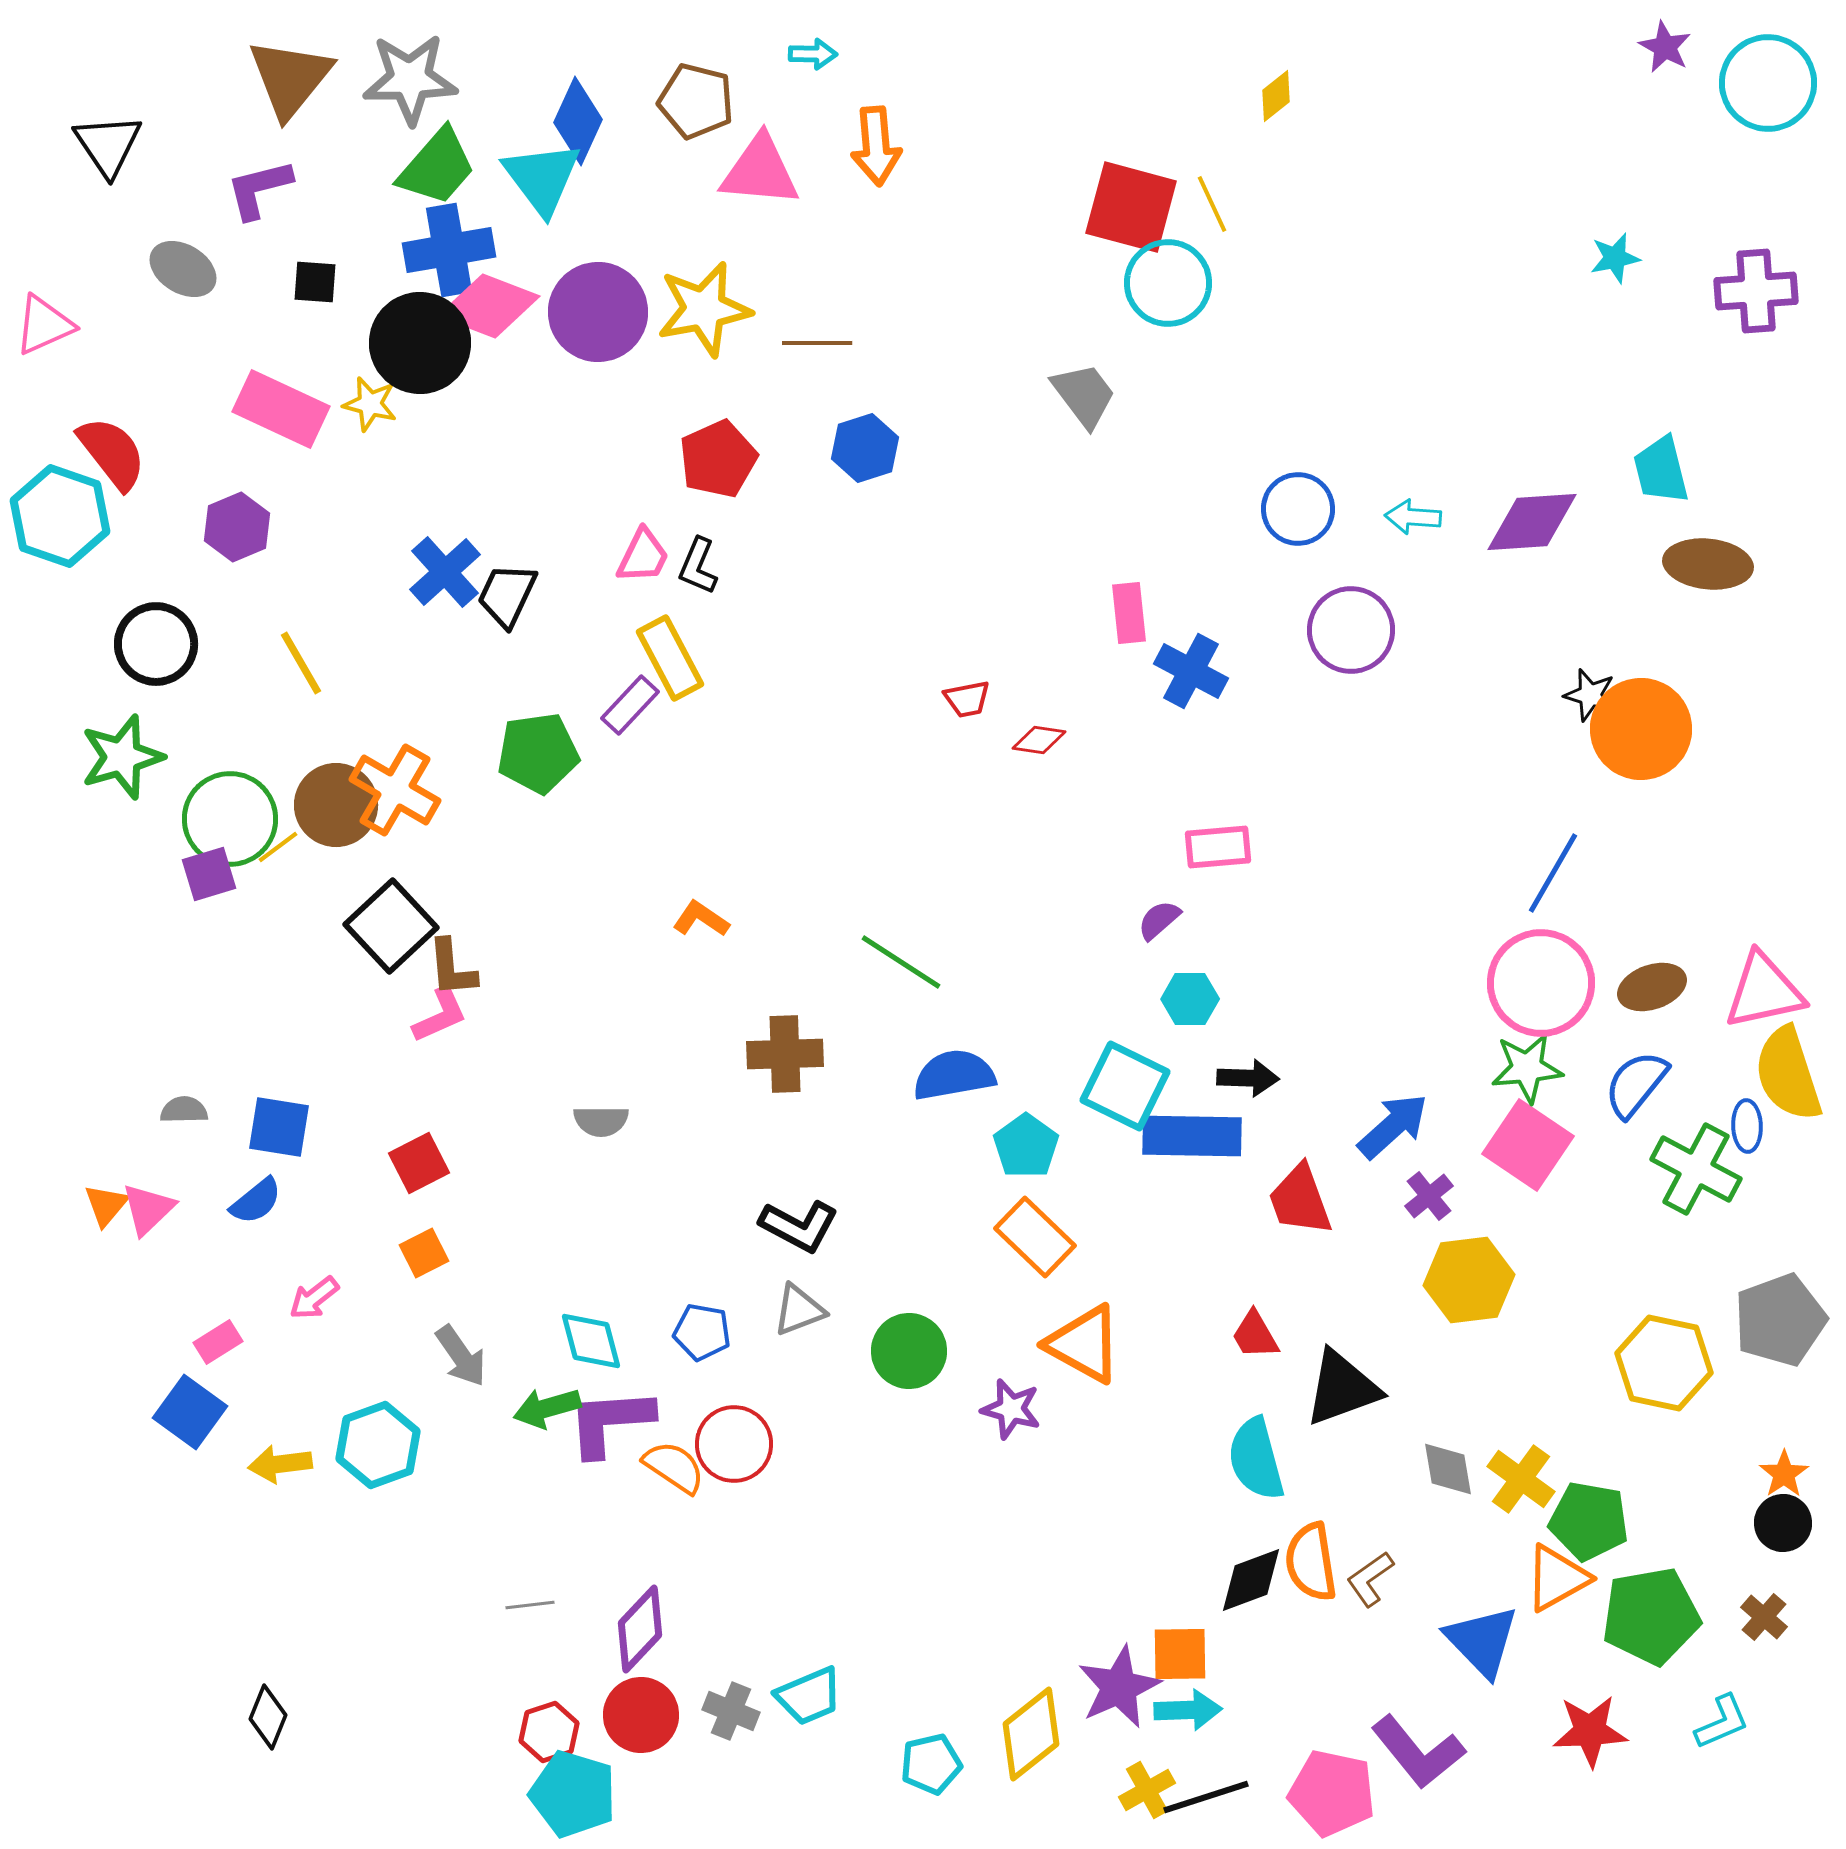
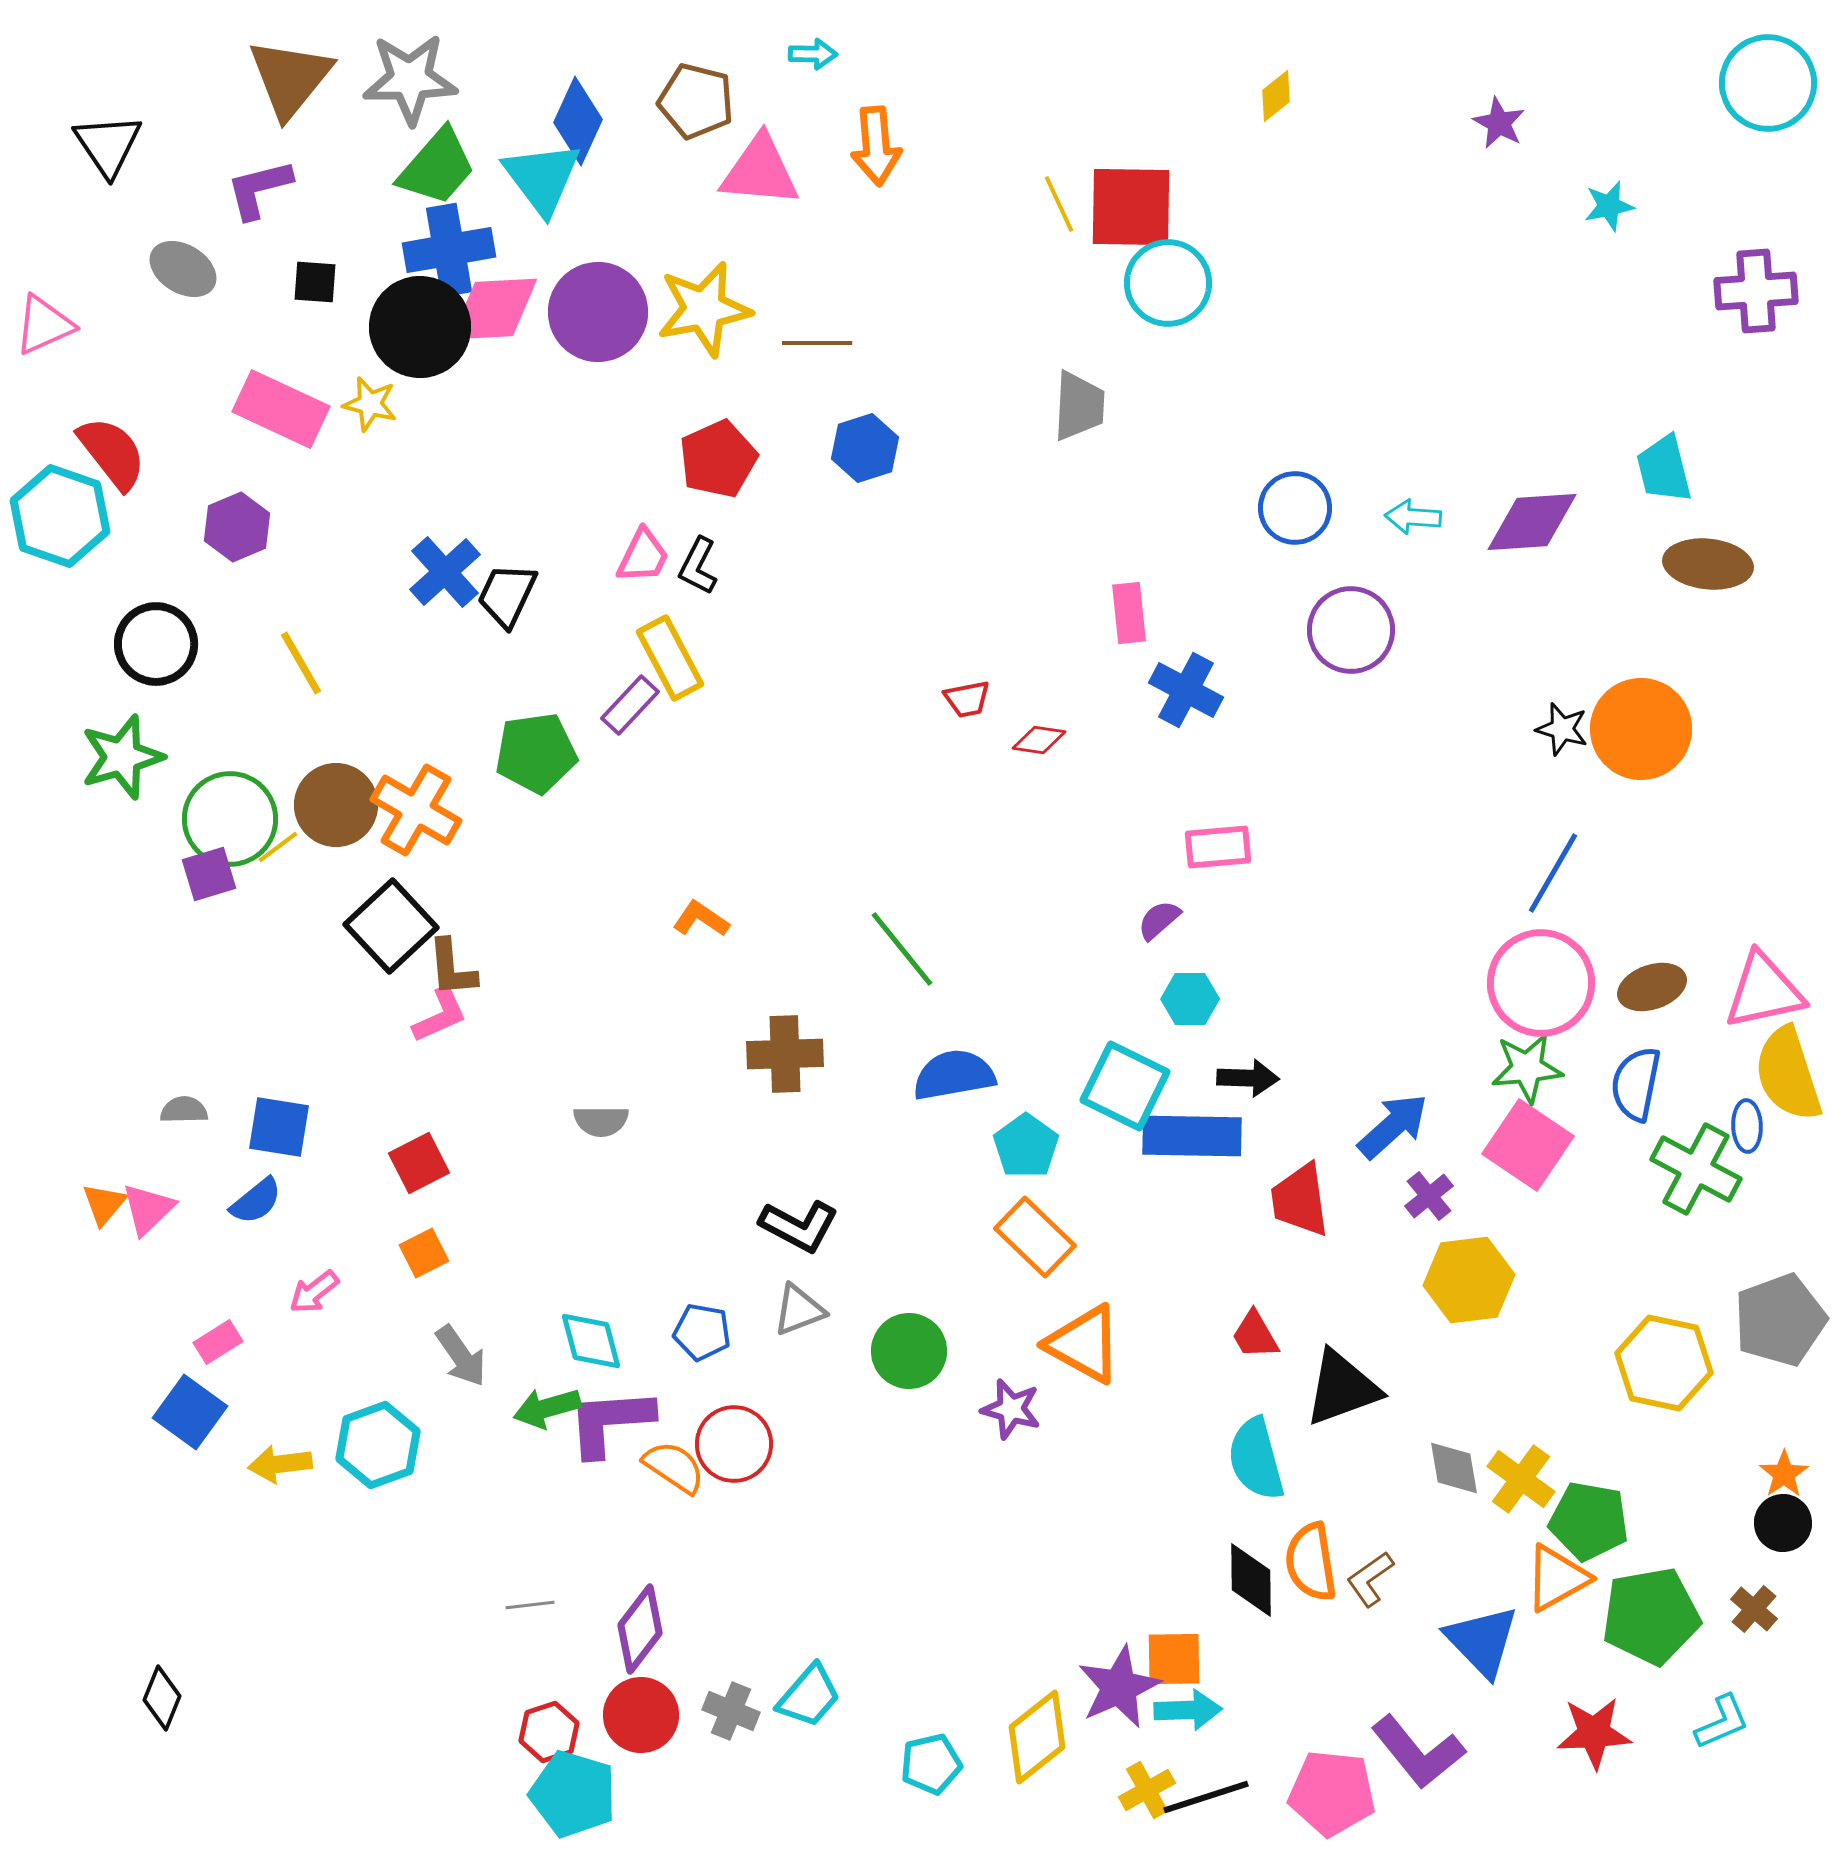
purple star at (1665, 47): moved 166 px left, 76 px down
yellow line at (1212, 204): moved 153 px left
red square at (1131, 207): rotated 14 degrees counterclockwise
cyan star at (1615, 258): moved 6 px left, 52 px up
pink diamond at (489, 306): moved 5 px right, 3 px down; rotated 24 degrees counterclockwise
black circle at (420, 343): moved 16 px up
gray trapezoid at (1084, 395): moved 5 px left, 11 px down; rotated 40 degrees clockwise
cyan trapezoid at (1661, 470): moved 3 px right, 1 px up
blue circle at (1298, 509): moved 3 px left, 1 px up
black L-shape at (698, 566): rotated 4 degrees clockwise
blue cross at (1191, 671): moved 5 px left, 19 px down
black star at (1590, 695): moved 28 px left, 34 px down
green pentagon at (538, 753): moved 2 px left
orange cross at (395, 790): moved 21 px right, 20 px down
green line at (901, 962): moved 1 px right, 13 px up; rotated 18 degrees clockwise
blue semicircle at (1636, 1084): rotated 28 degrees counterclockwise
red trapezoid at (1300, 1200): rotated 12 degrees clockwise
orange triangle at (106, 1205): moved 2 px left, 1 px up
pink arrow at (314, 1298): moved 6 px up
gray diamond at (1448, 1469): moved 6 px right, 1 px up
black diamond at (1251, 1580): rotated 70 degrees counterclockwise
brown cross at (1764, 1617): moved 10 px left, 8 px up
purple diamond at (640, 1629): rotated 6 degrees counterclockwise
orange square at (1180, 1654): moved 6 px left, 5 px down
cyan trapezoid at (809, 1696): rotated 26 degrees counterclockwise
black diamond at (268, 1717): moved 106 px left, 19 px up
red star at (1590, 1731): moved 4 px right, 2 px down
yellow diamond at (1031, 1734): moved 6 px right, 3 px down
pink pentagon at (1332, 1793): rotated 6 degrees counterclockwise
